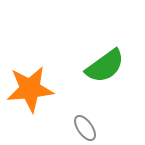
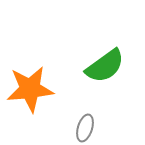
gray ellipse: rotated 52 degrees clockwise
